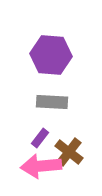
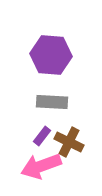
purple rectangle: moved 2 px right, 2 px up
brown cross: moved 10 px up; rotated 12 degrees counterclockwise
pink arrow: rotated 15 degrees counterclockwise
